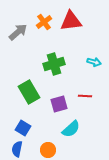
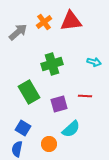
green cross: moved 2 px left
orange circle: moved 1 px right, 6 px up
